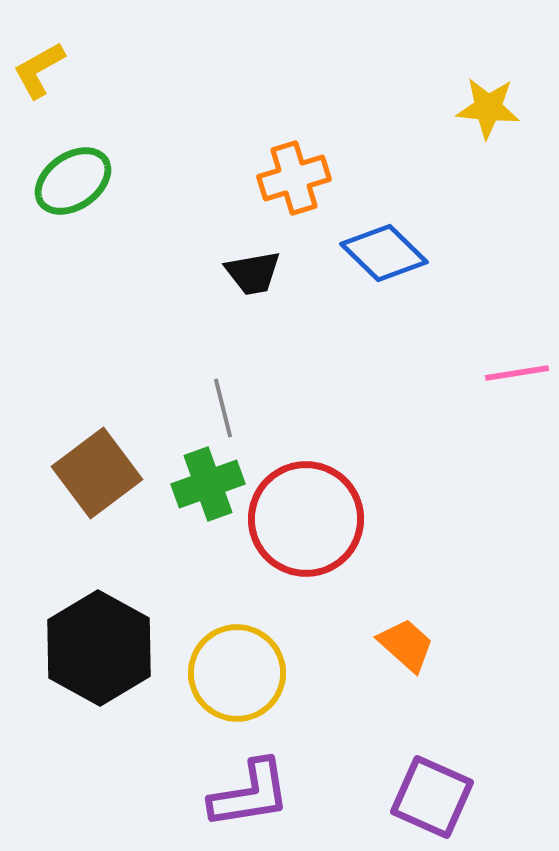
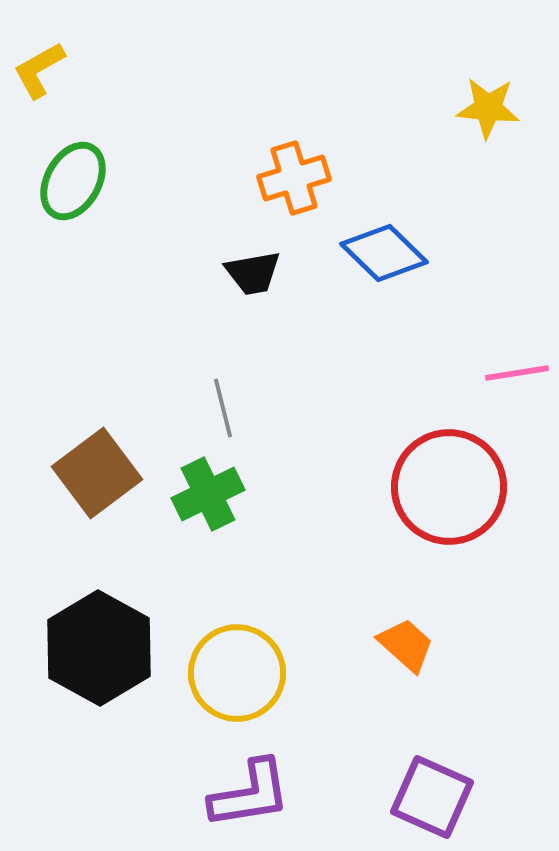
green ellipse: rotated 26 degrees counterclockwise
green cross: moved 10 px down; rotated 6 degrees counterclockwise
red circle: moved 143 px right, 32 px up
